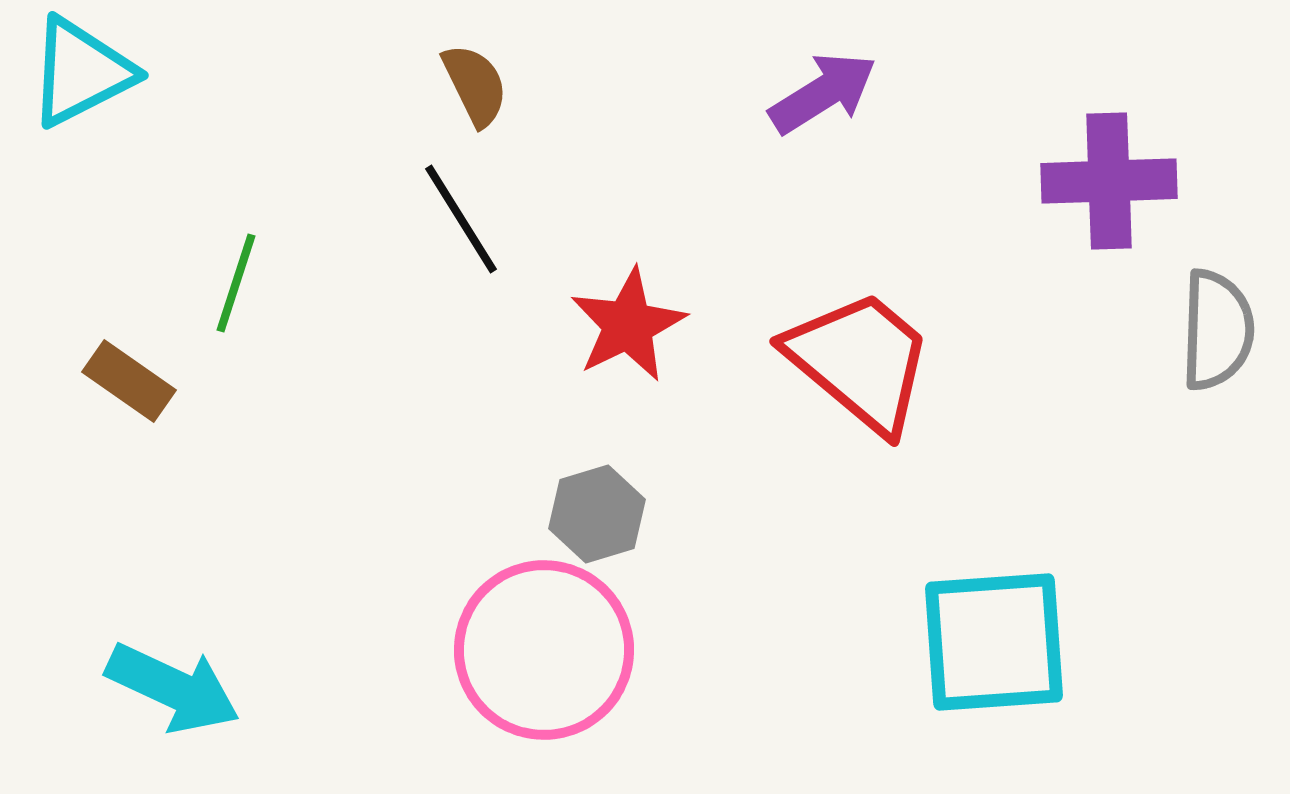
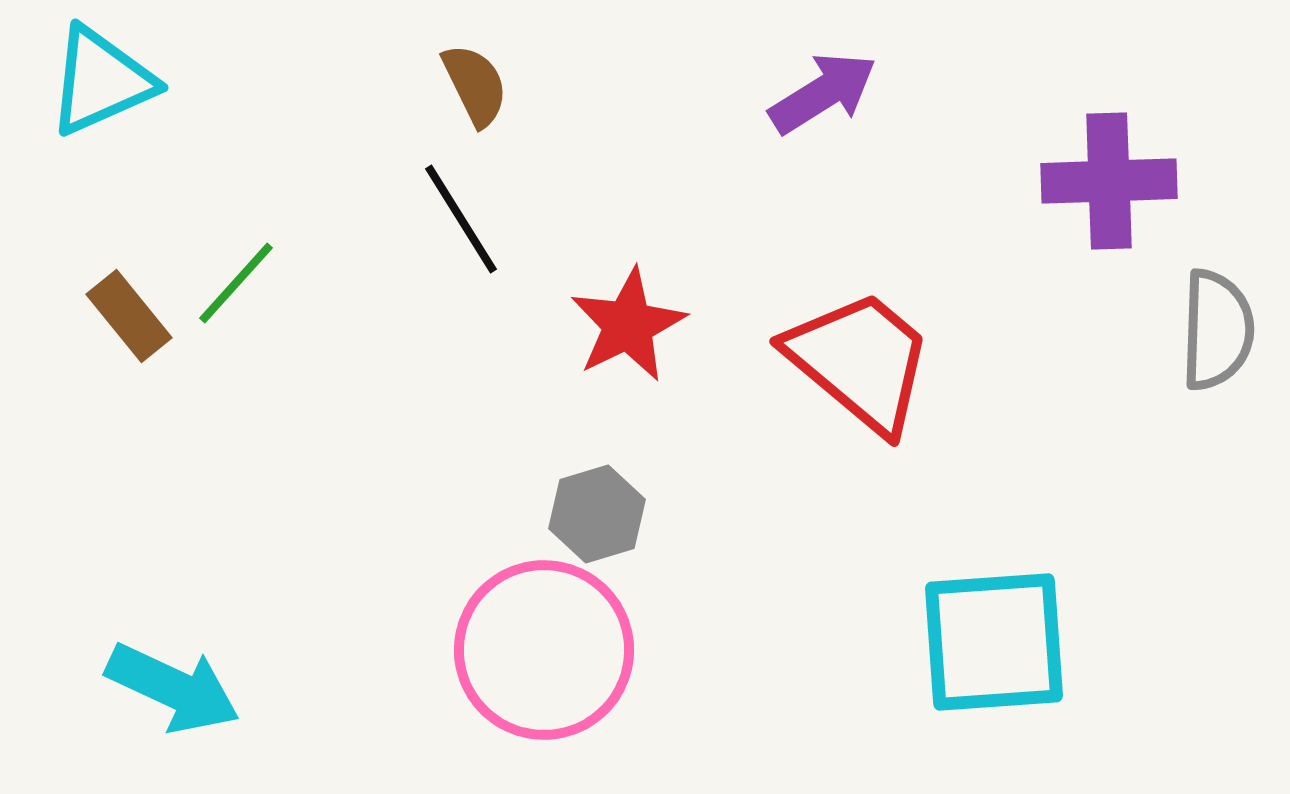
cyan triangle: moved 20 px right, 9 px down; rotated 3 degrees clockwise
green line: rotated 24 degrees clockwise
brown rectangle: moved 65 px up; rotated 16 degrees clockwise
